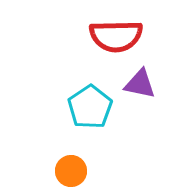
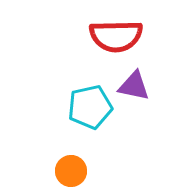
purple triangle: moved 6 px left, 2 px down
cyan pentagon: rotated 21 degrees clockwise
